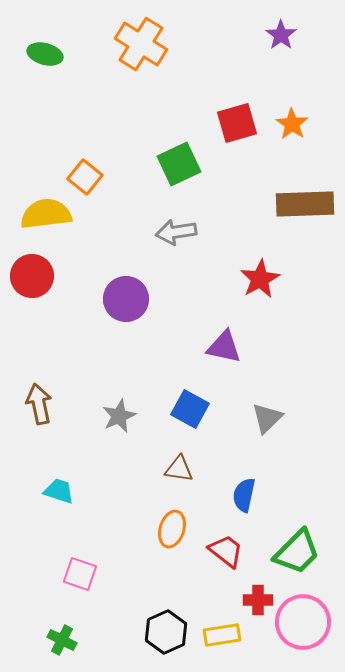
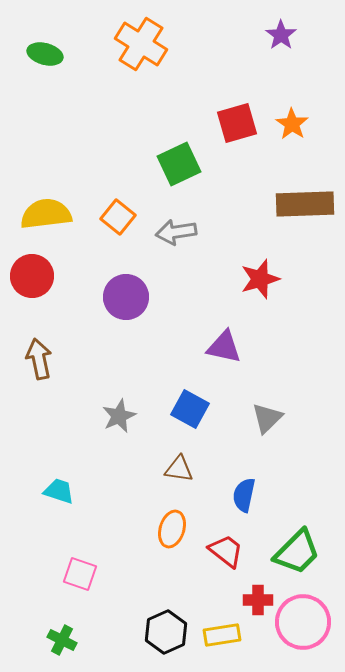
orange square: moved 33 px right, 40 px down
red star: rotated 12 degrees clockwise
purple circle: moved 2 px up
brown arrow: moved 45 px up
